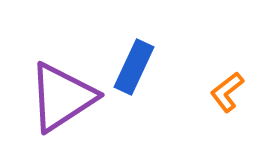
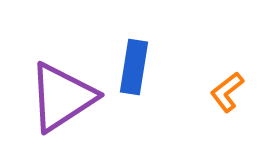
blue rectangle: rotated 16 degrees counterclockwise
